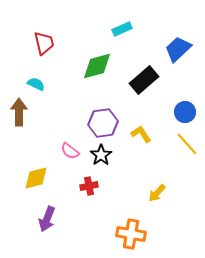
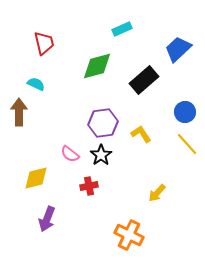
pink semicircle: moved 3 px down
orange cross: moved 2 px left, 1 px down; rotated 16 degrees clockwise
